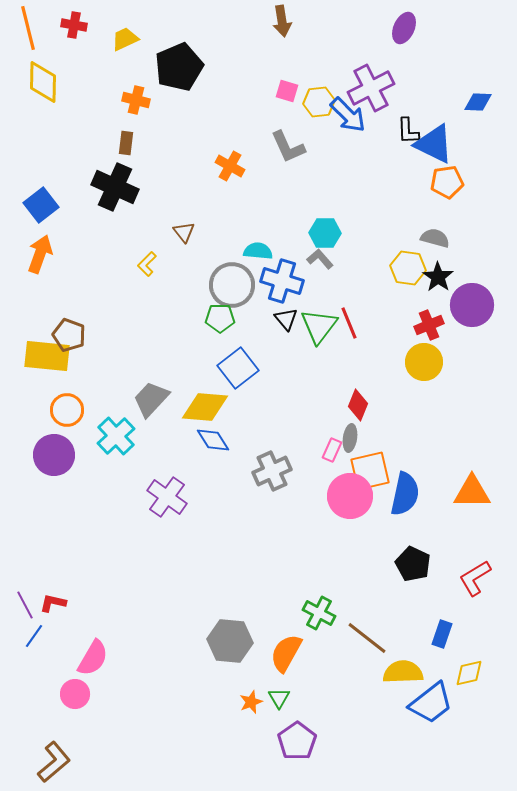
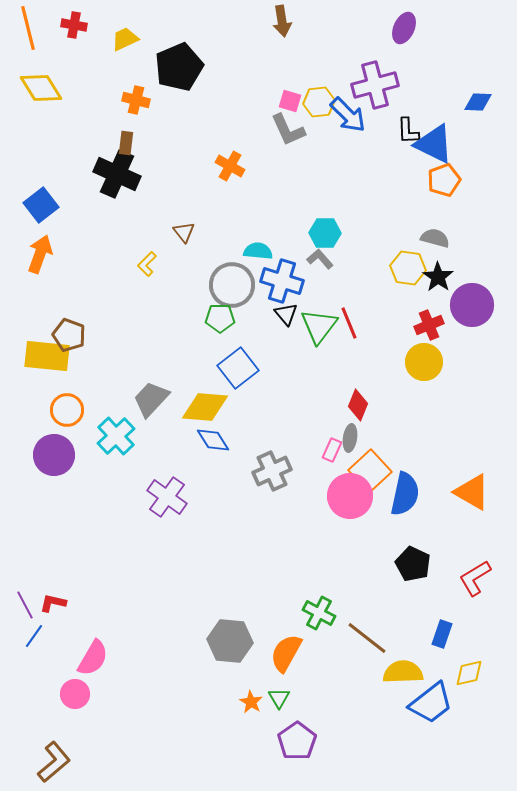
yellow diamond at (43, 82): moved 2 px left, 6 px down; rotated 33 degrees counterclockwise
purple cross at (371, 88): moved 4 px right, 3 px up; rotated 12 degrees clockwise
pink square at (287, 91): moved 3 px right, 10 px down
gray L-shape at (288, 147): moved 17 px up
orange pentagon at (447, 182): moved 3 px left, 2 px up; rotated 12 degrees counterclockwise
black cross at (115, 187): moved 2 px right, 13 px up
black triangle at (286, 319): moved 5 px up
orange square at (370, 471): rotated 30 degrees counterclockwise
orange triangle at (472, 492): rotated 30 degrees clockwise
orange star at (251, 702): rotated 20 degrees counterclockwise
